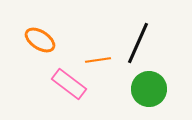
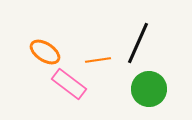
orange ellipse: moved 5 px right, 12 px down
